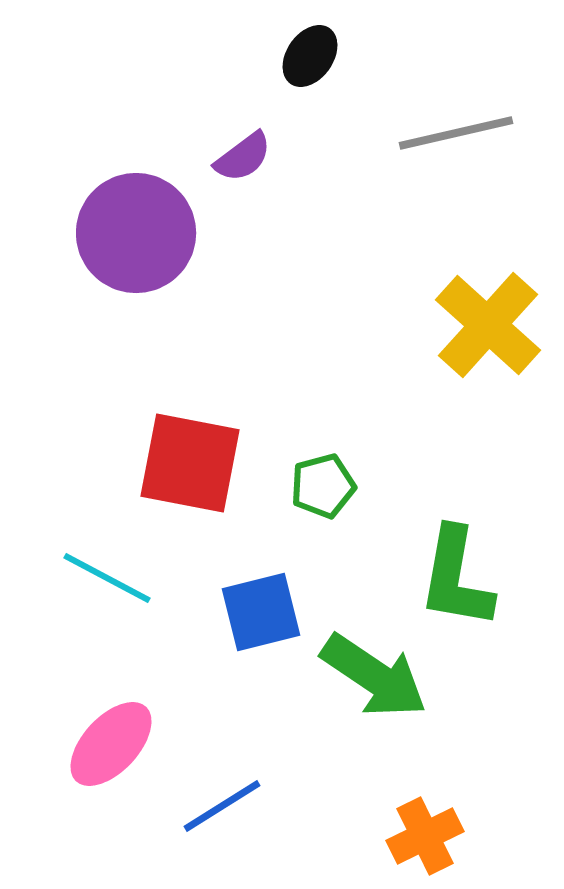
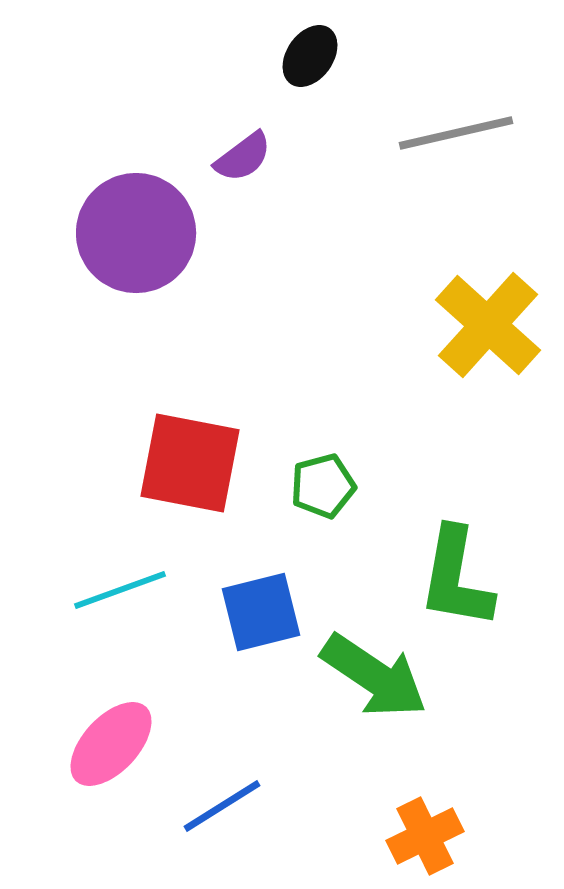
cyan line: moved 13 px right, 12 px down; rotated 48 degrees counterclockwise
